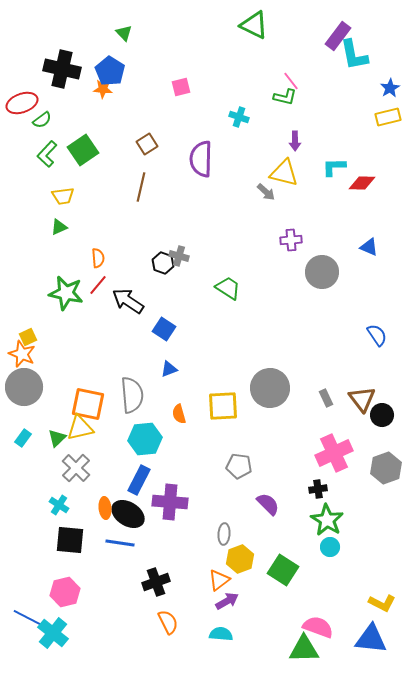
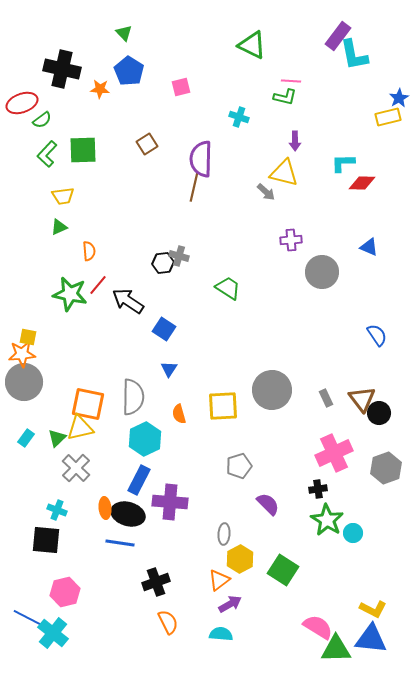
green triangle at (254, 25): moved 2 px left, 20 px down
blue pentagon at (110, 71): moved 19 px right
pink line at (291, 81): rotated 48 degrees counterclockwise
blue star at (390, 88): moved 9 px right, 10 px down
orange star at (103, 89): moved 3 px left
green square at (83, 150): rotated 32 degrees clockwise
cyan L-shape at (334, 167): moved 9 px right, 4 px up
brown line at (141, 187): moved 53 px right
orange semicircle at (98, 258): moved 9 px left, 7 px up
black hexagon at (163, 263): rotated 25 degrees counterclockwise
green star at (66, 293): moved 4 px right, 1 px down
yellow square at (28, 337): rotated 36 degrees clockwise
orange star at (22, 354): rotated 28 degrees counterclockwise
blue triangle at (169, 369): rotated 36 degrees counterclockwise
gray circle at (24, 387): moved 5 px up
gray circle at (270, 388): moved 2 px right, 2 px down
gray semicircle at (132, 395): moved 1 px right, 2 px down; rotated 6 degrees clockwise
black circle at (382, 415): moved 3 px left, 2 px up
cyan rectangle at (23, 438): moved 3 px right
cyan hexagon at (145, 439): rotated 20 degrees counterclockwise
gray pentagon at (239, 466): rotated 25 degrees counterclockwise
cyan cross at (59, 505): moved 2 px left, 5 px down; rotated 12 degrees counterclockwise
black ellipse at (128, 514): rotated 16 degrees counterclockwise
black square at (70, 540): moved 24 px left
cyan circle at (330, 547): moved 23 px right, 14 px up
yellow hexagon at (240, 559): rotated 8 degrees counterclockwise
purple arrow at (227, 601): moved 3 px right, 3 px down
yellow L-shape at (382, 603): moved 9 px left, 6 px down
pink semicircle at (318, 627): rotated 12 degrees clockwise
green triangle at (304, 649): moved 32 px right
